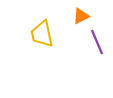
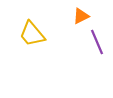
yellow trapezoid: moved 10 px left; rotated 28 degrees counterclockwise
